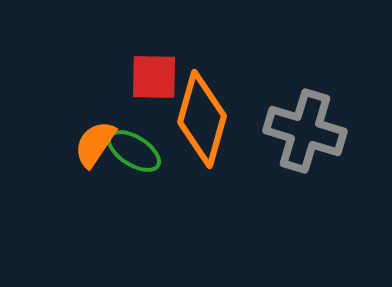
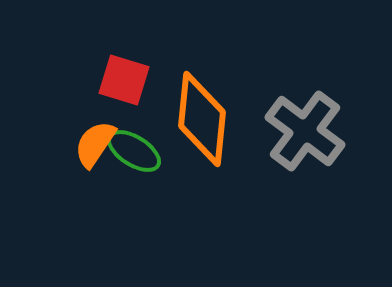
red square: moved 30 px left, 3 px down; rotated 16 degrees clockwise
orange diamond: rotated 10 degrees counterclockwise
gray cross: rotated 20 degrees clockwise
